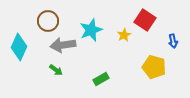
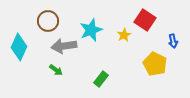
gray arrow: moved 1 px right, 1 px down
yellow pentagon: moved 1 px right, 3 px up; rotated 10 degrees clockwise
green rectangle: rotated 21 degrees counterclockwise
